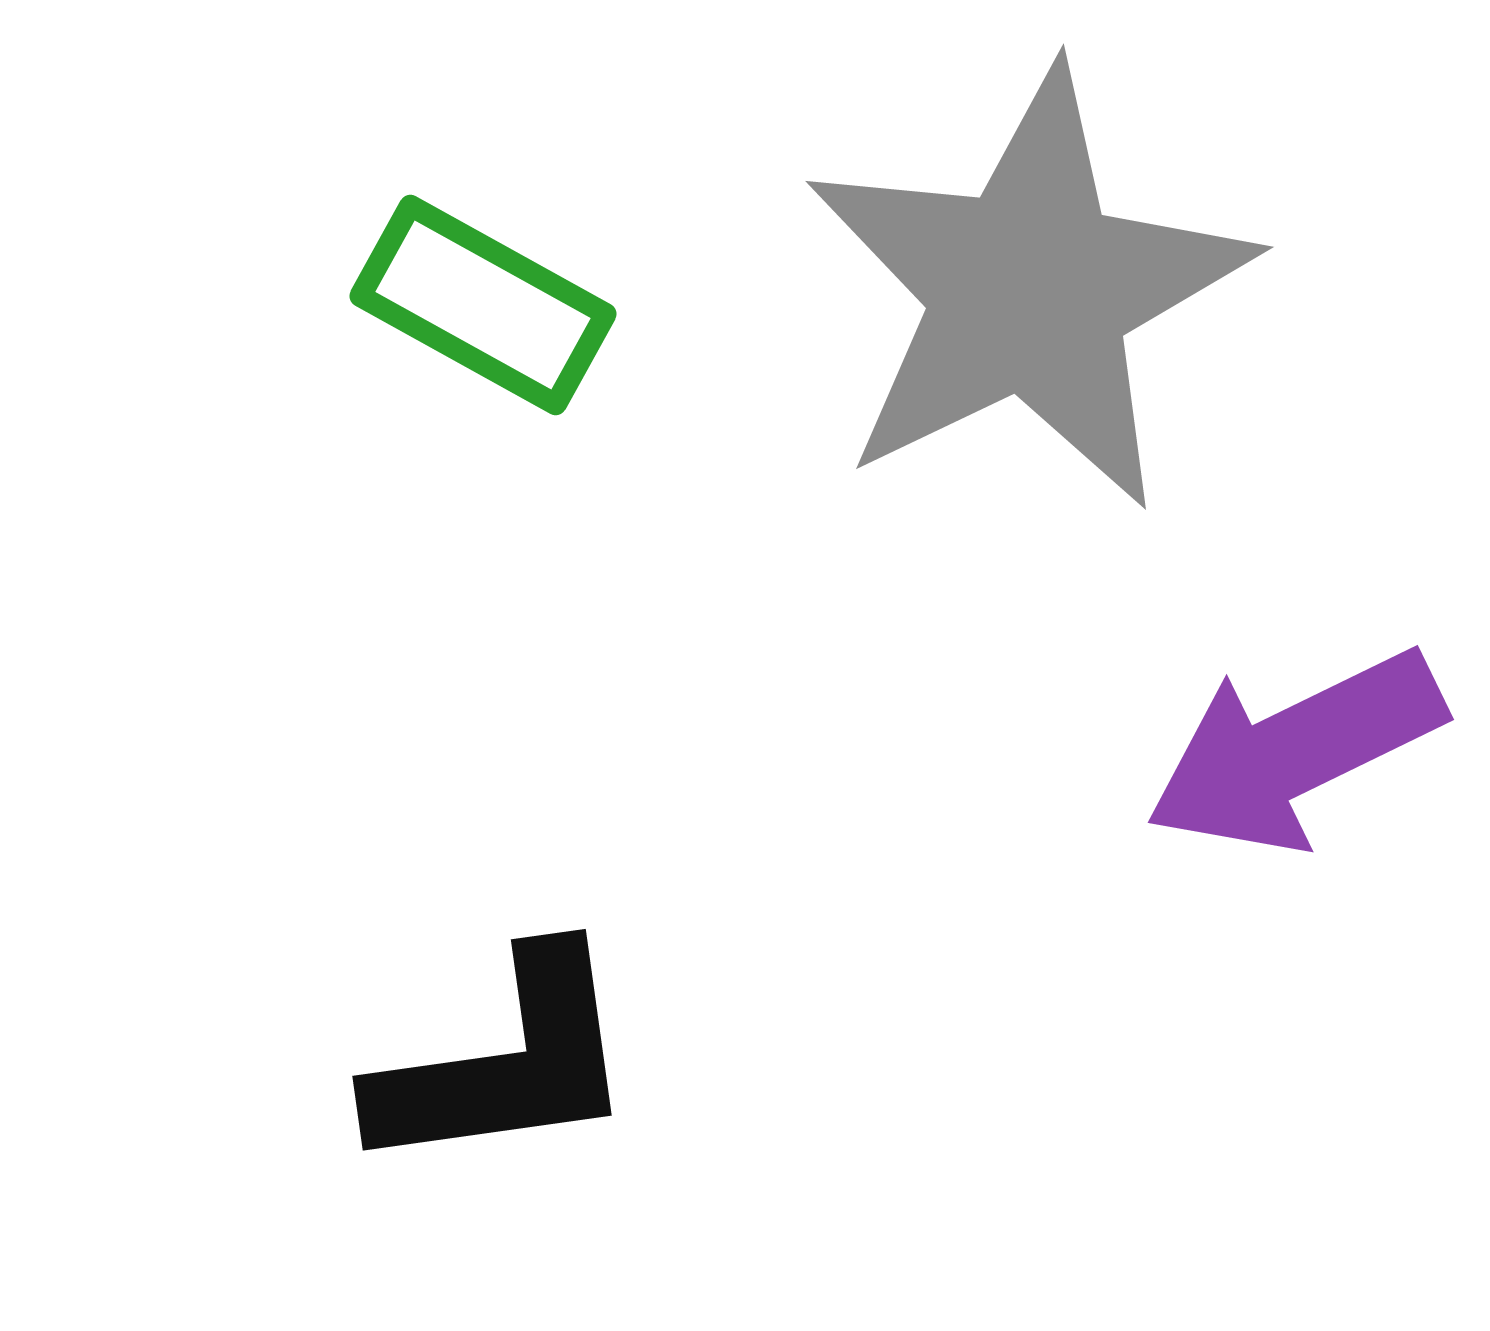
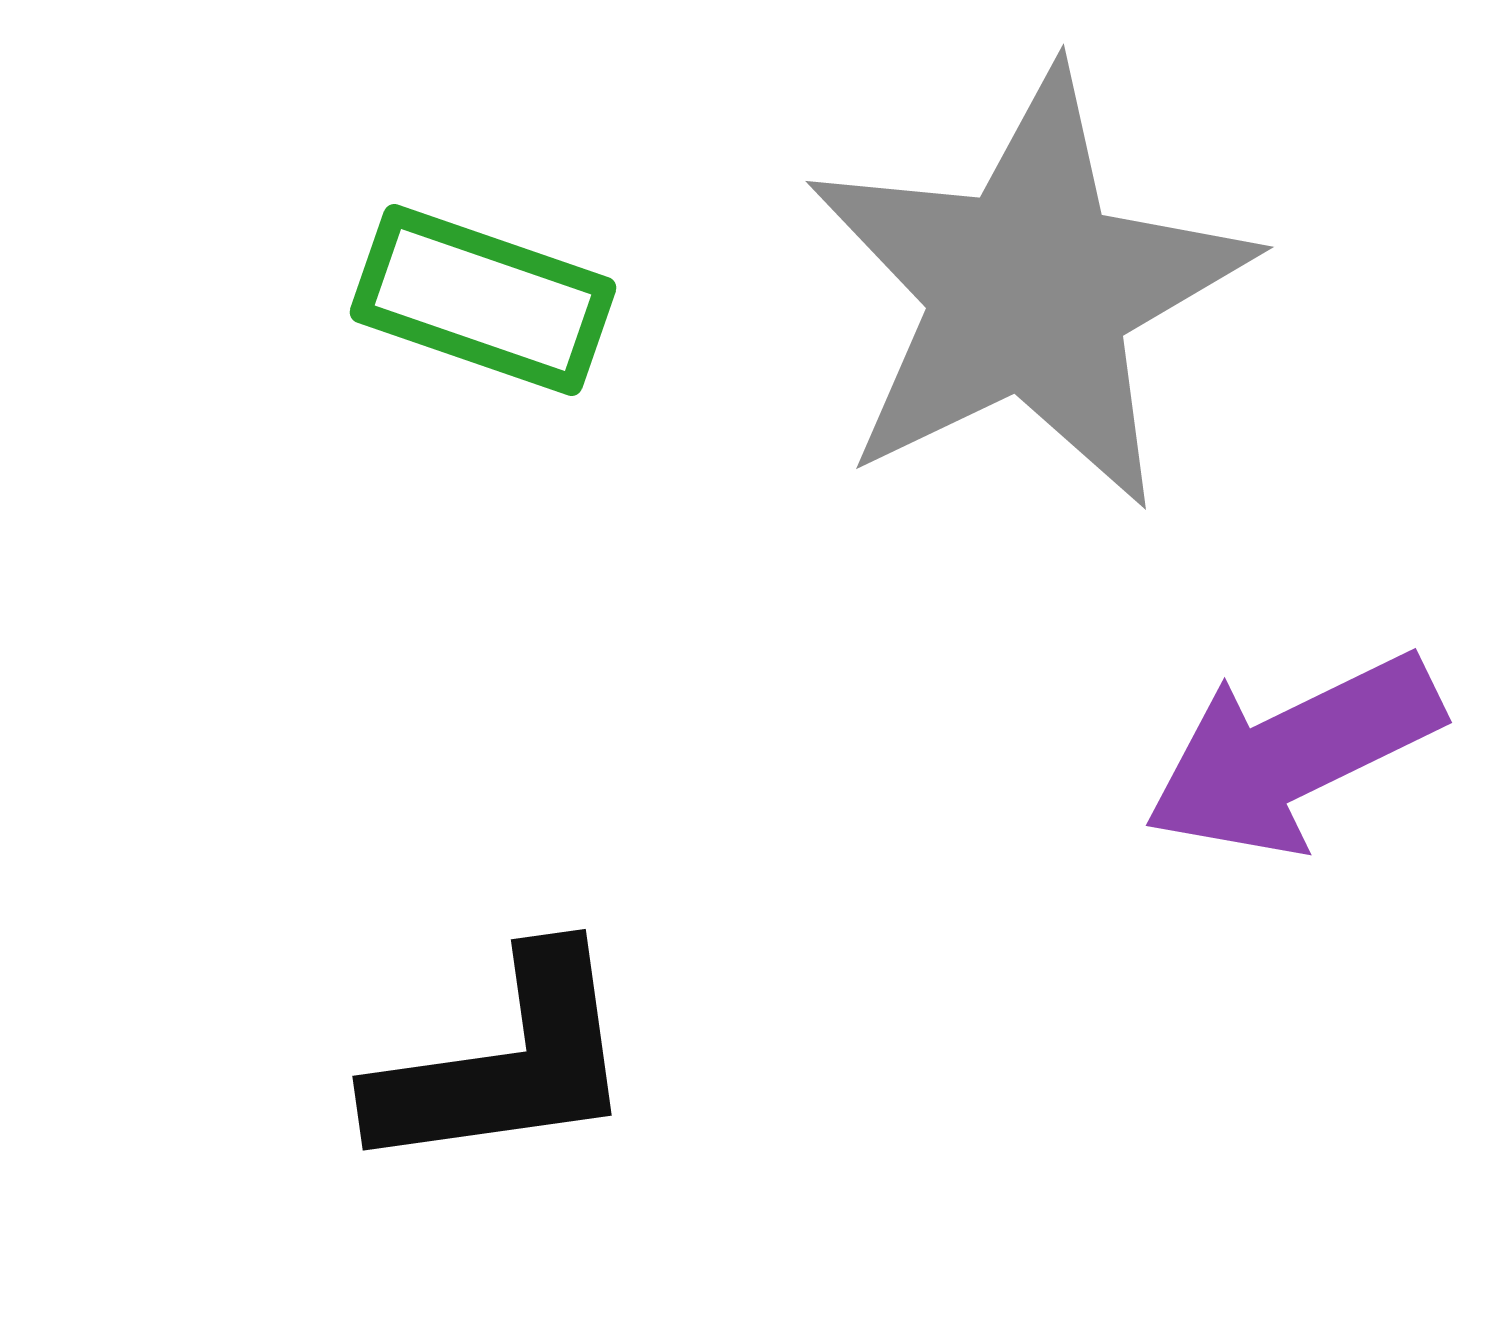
green rectangle: moved 5 px up; rotated 10 degrees counterclockwise
purple arrow: moved 2 px left, 3 px down
